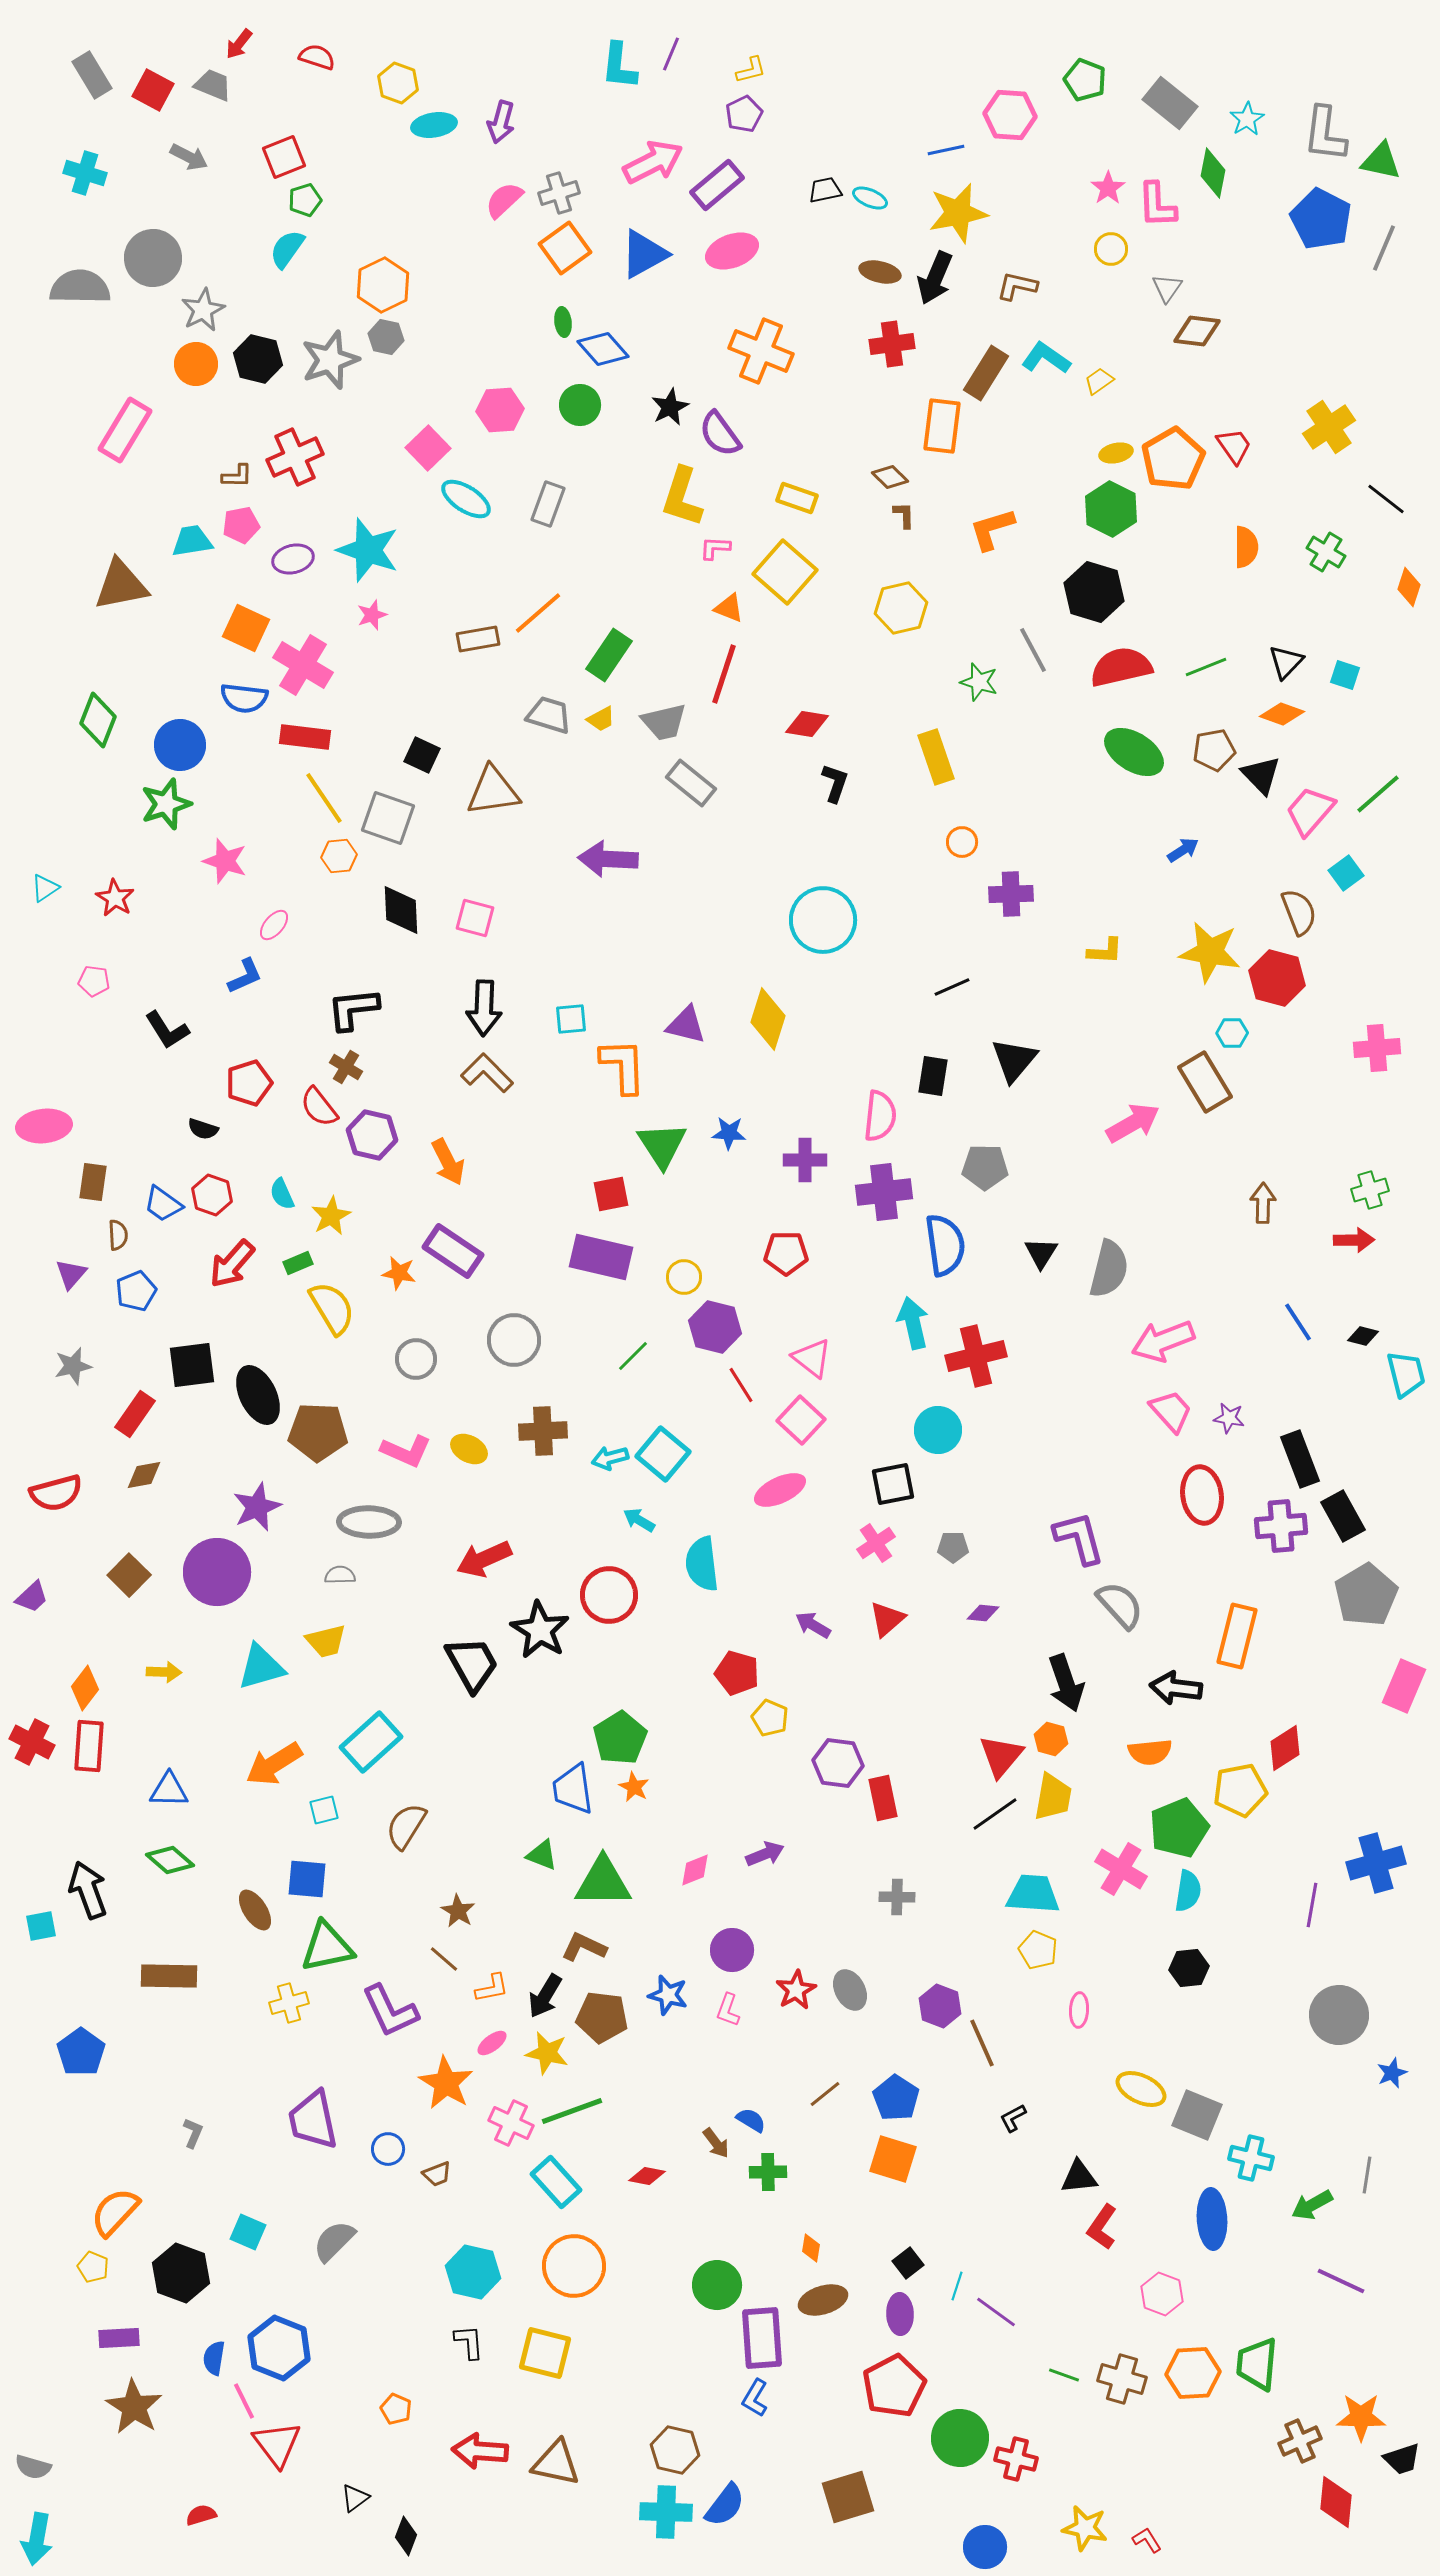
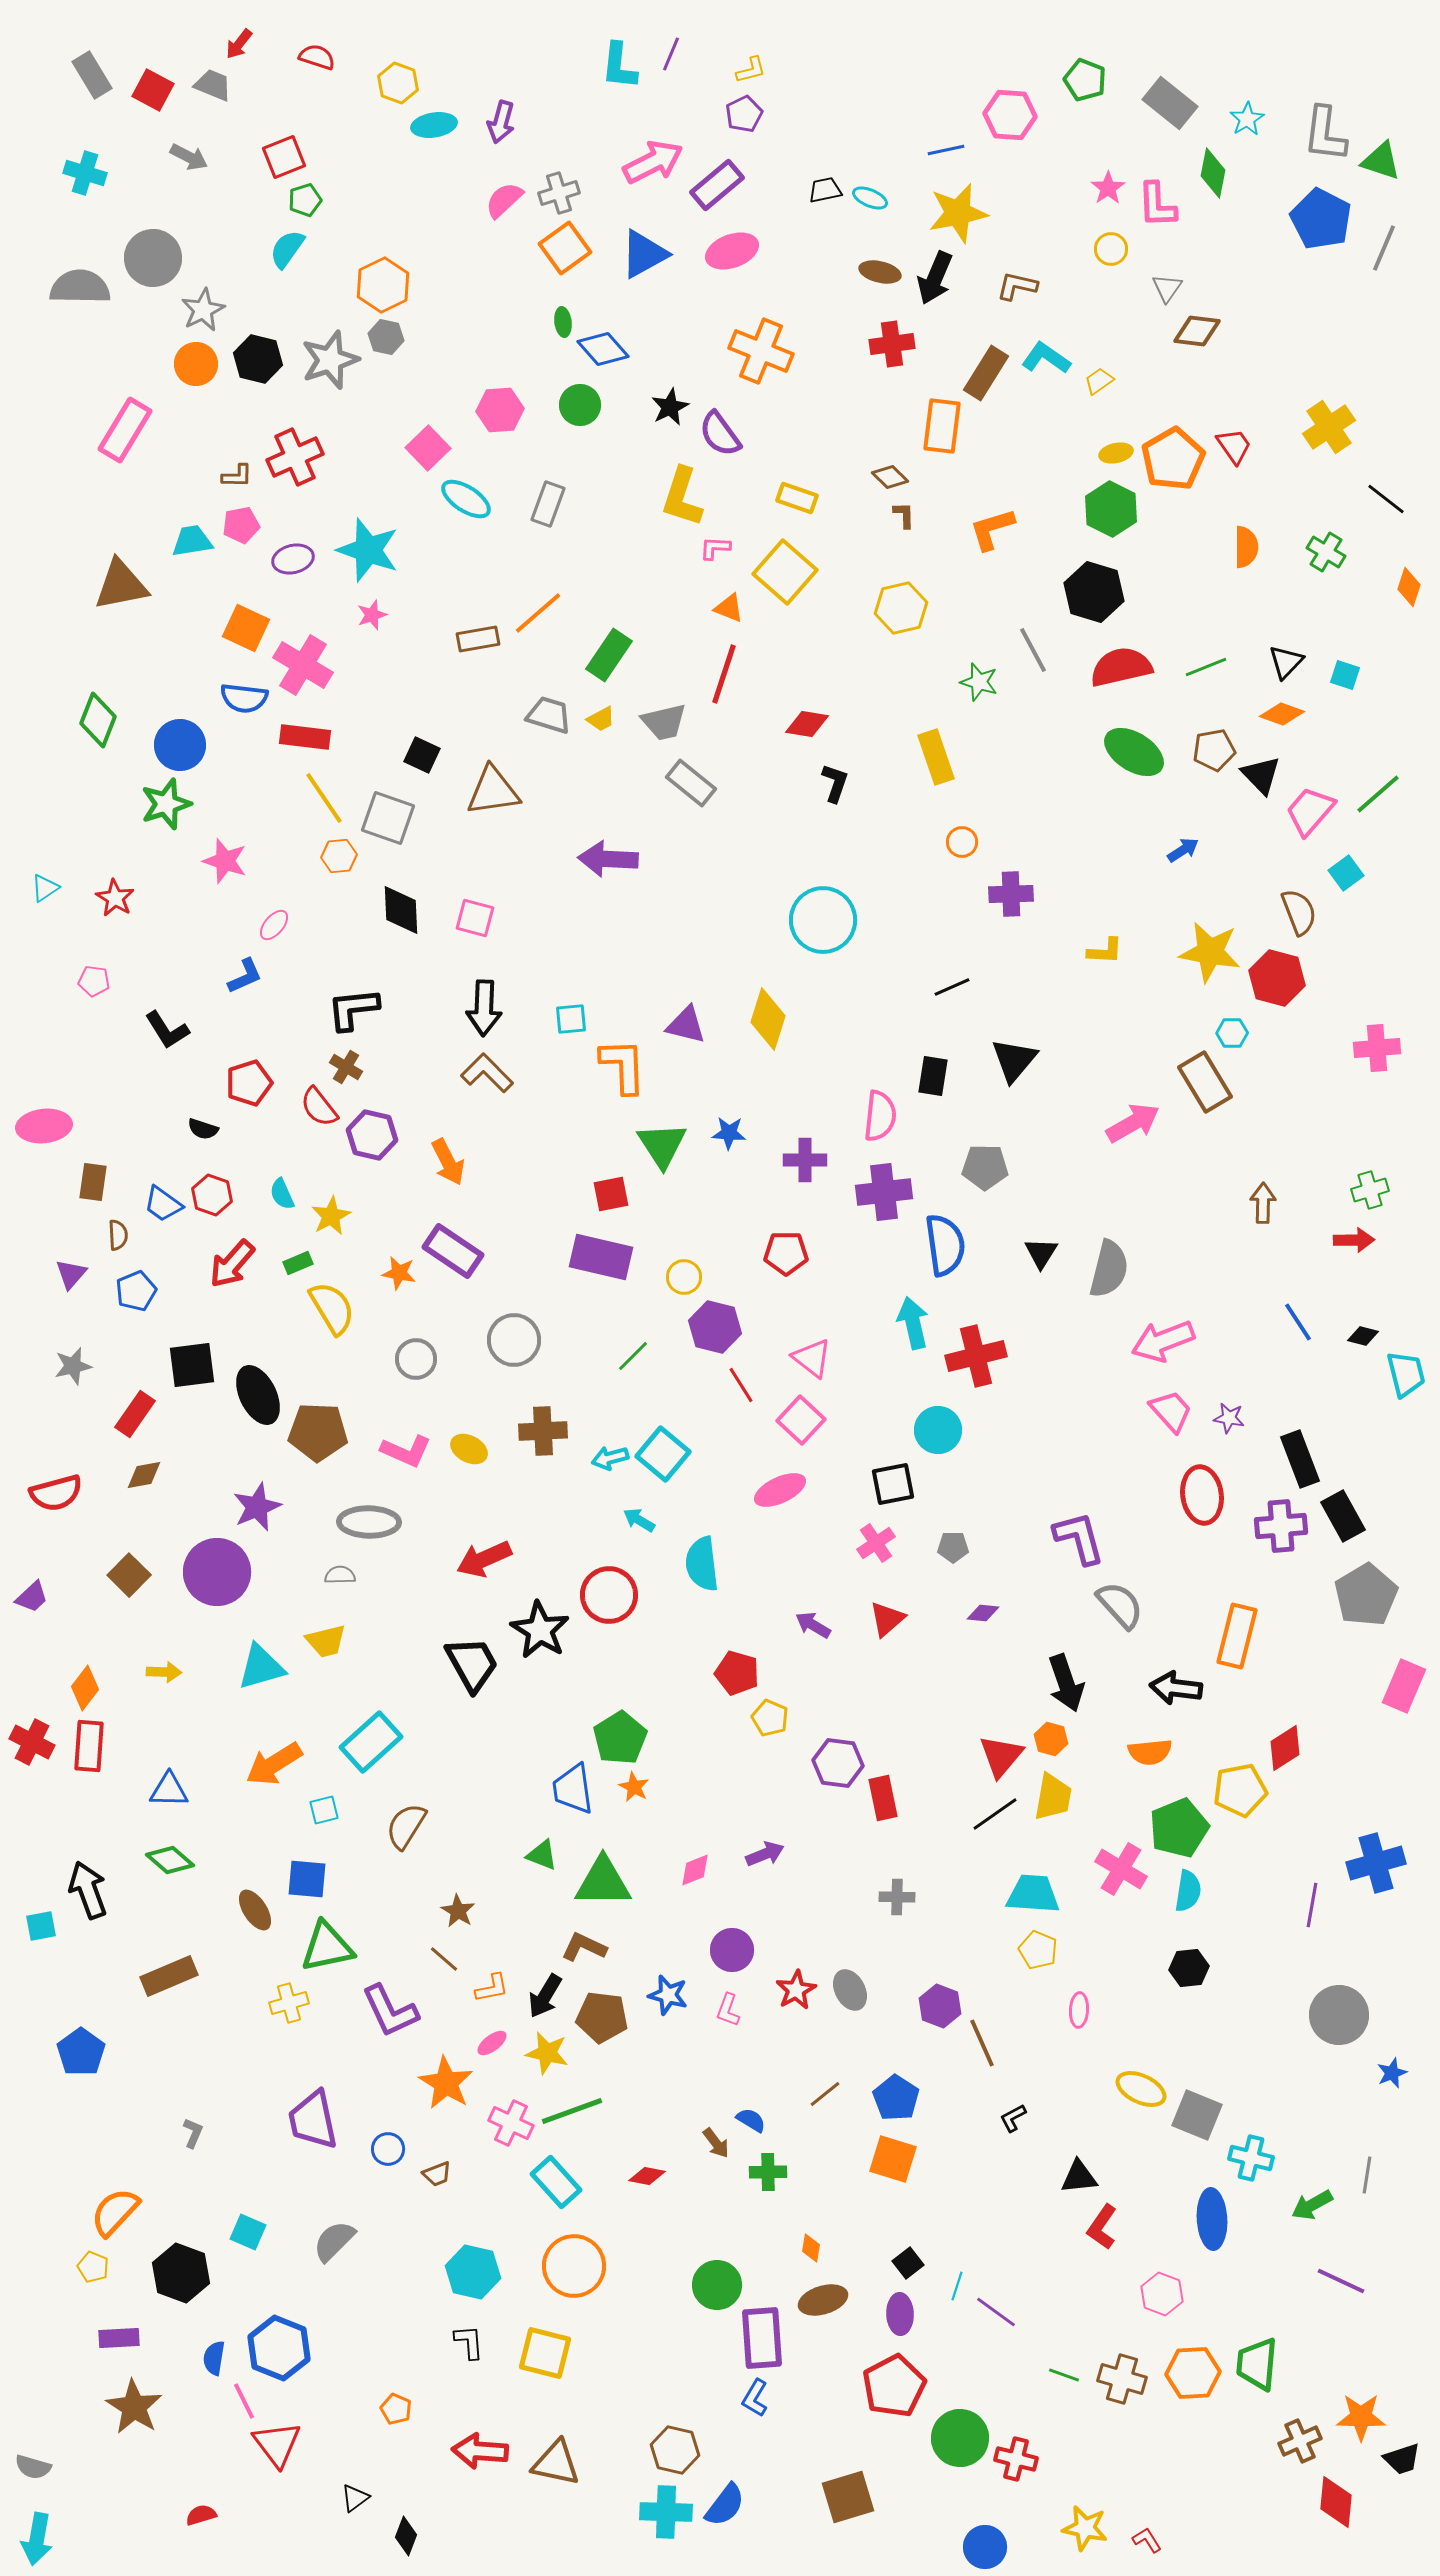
green triangle at (1381, 161): rotated 6 degrees clockwise
brown rectangle at (169, 1976): rotated 24 degrees counterclockwise
